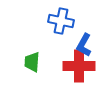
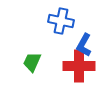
green trapezoid: rotated 20 degrees clockwise
